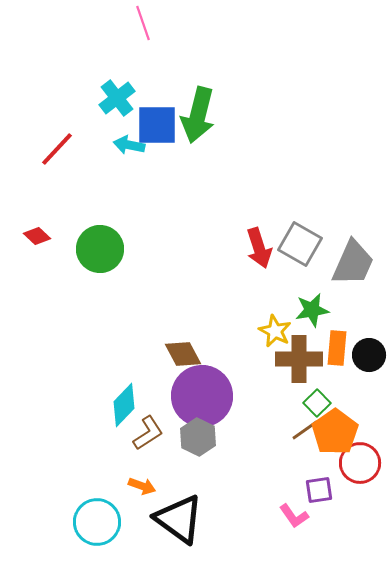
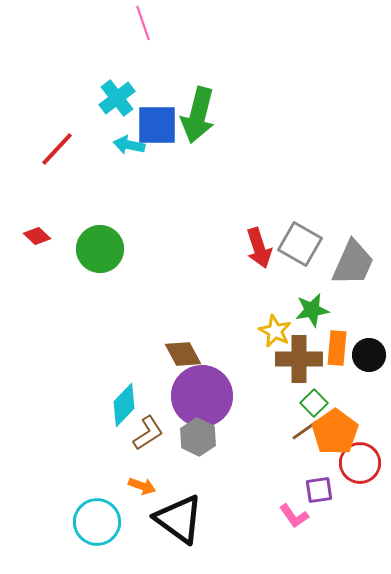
green square: moved 3 px left
